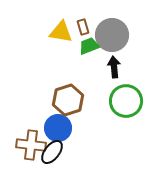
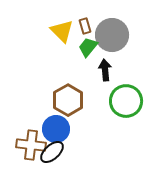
brown rectangle: moved 2 px right, 1 px up
yellow triangle: moved 1 px right, 1 px up; rotated 35 degrees clockwise
green trapezoid: moved 1 px left, 1 px down; rotated 30 degrees counterclockwise
black arrow: moved 9 px left, 3 px down
brown hexagon: rotated 12 degrees counterclockwise
blue circle: moved 2 px left, 1 px down
black ellipse: rotated 10 degrees clockwise
